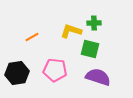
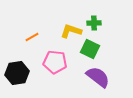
green square: rotated 12 degrees clockwise
pink pentagon: moved 8 px up
purple semicircle: rotated 20 degrees clockwise
